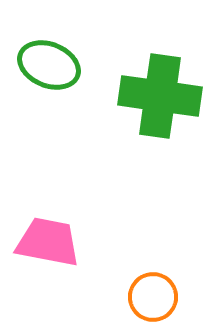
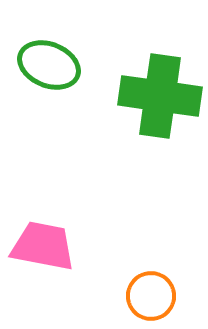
pink trapezoid: moved 5 px left, 4 px down
orange circle: moved 2 px left, 1 px up
